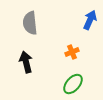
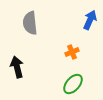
black arrow: moved 9 px left, 5 px down
